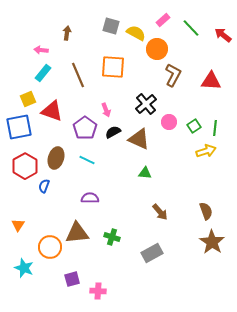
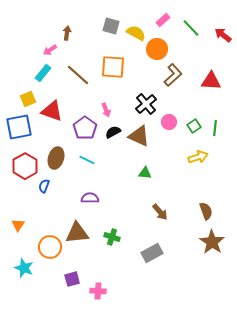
pink arrow at (41, 50): moved 9 px right; rotated 40 degrees counterclockwise
brown line at (78, 75): rotated 25 degrees counterclockwise
brown L-shape at (173, 75): rotated 20 degrees clockwise
brown triangle at (139, 139): moved 3 px up
yellow arrow at (206, 151): moved 8 px left, 6 px down
